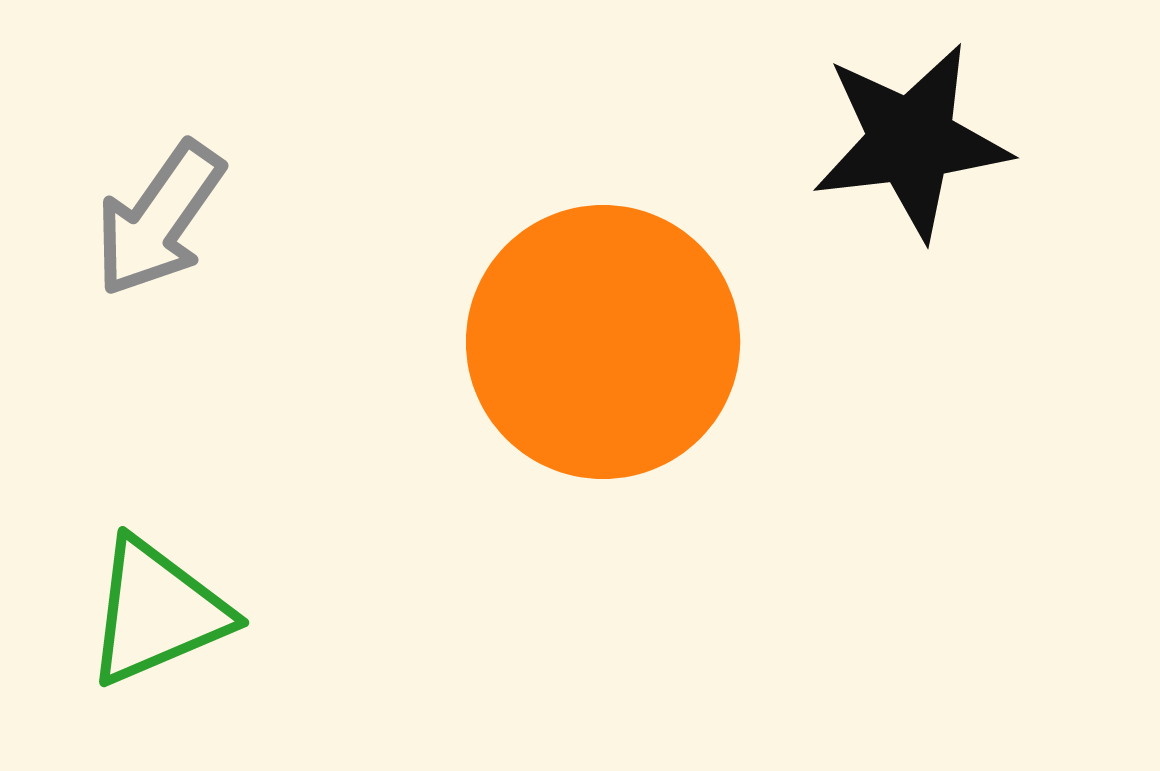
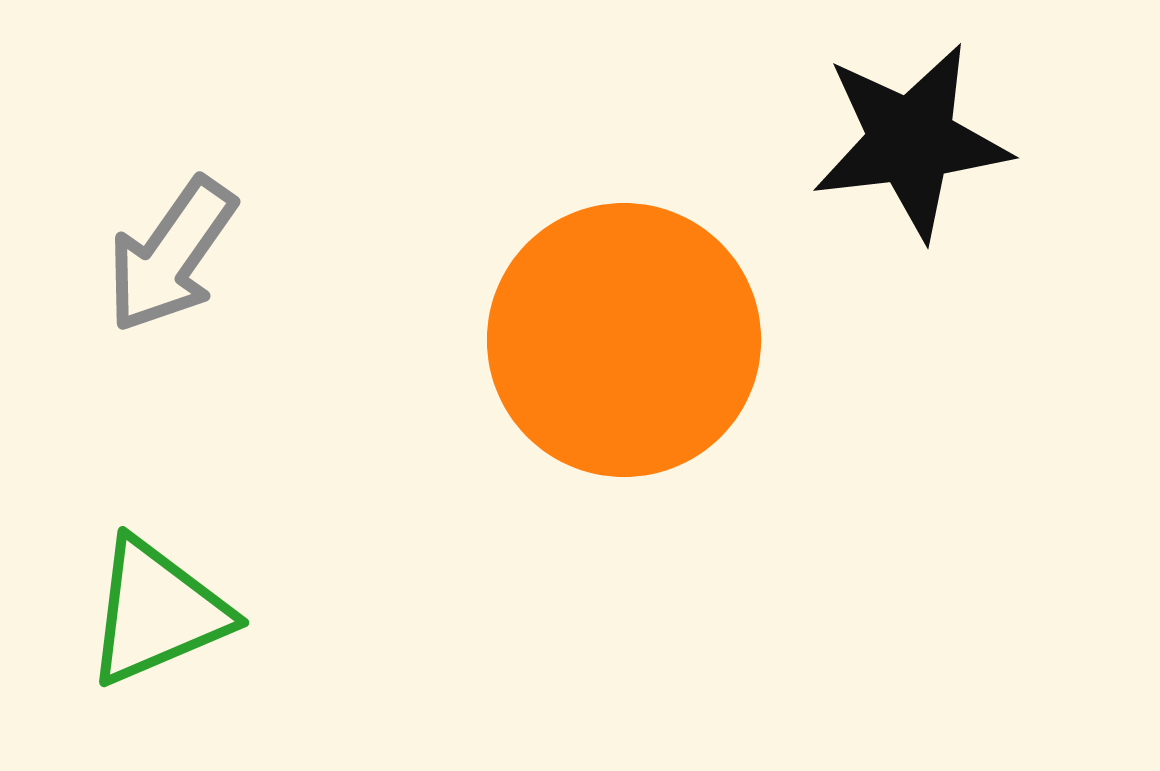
gray arrow: moved 12 px right, 36 px down
orange circle: moved 21 px right, 2 px up
